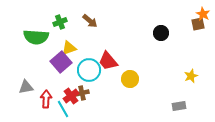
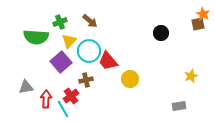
yellow triangle: moved 7 px up; rotated 28 degrees counterclockwise
cyan circle: moved 19 px up
brown cross: moved 4 px right, 13 px up
